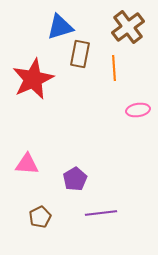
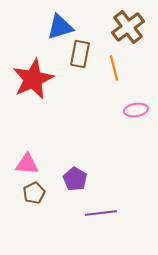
orange line: rotated 10 degrees counterclockwise
pink ellipse: moved 2 px left
purple pentagon: rotated 10 degrees counterclockwise
brown pentagon: moved 6 px left, 24 px up
